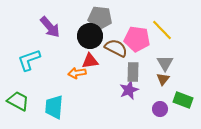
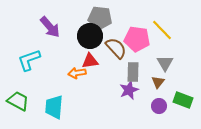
brown semicircle: rotated 20 degrees clockwise
brown triangle: moved 5 px left, 3 px down
purple circle: moved 1 px left, 3 px up
